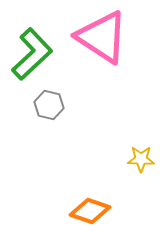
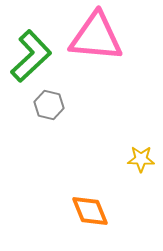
pink triangle: moved 6 px left; rotated 28 degrees counterclockwise
green L-shape: moved 1 px left, 2 px down
orange diamond: rotated 48 degrees clockwise
